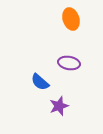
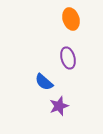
purple ellipse: moved 1 px left, 5 px up; rotated 65 degrees clockwise
blue semicircle: moved 4 px right
